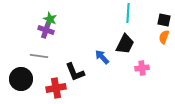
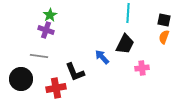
green star: moved 4 px up; rotated 16 degrees clockwise
